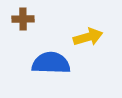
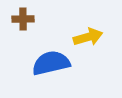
blue semicircle: rotated 15 degrees counterclockwise
